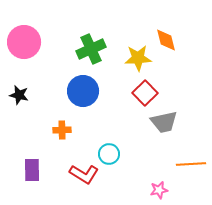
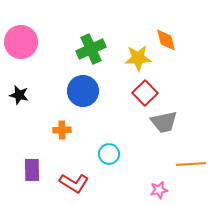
pink circle: moved 3 px left
red L-shape: moved 10 px left, 9 px down
